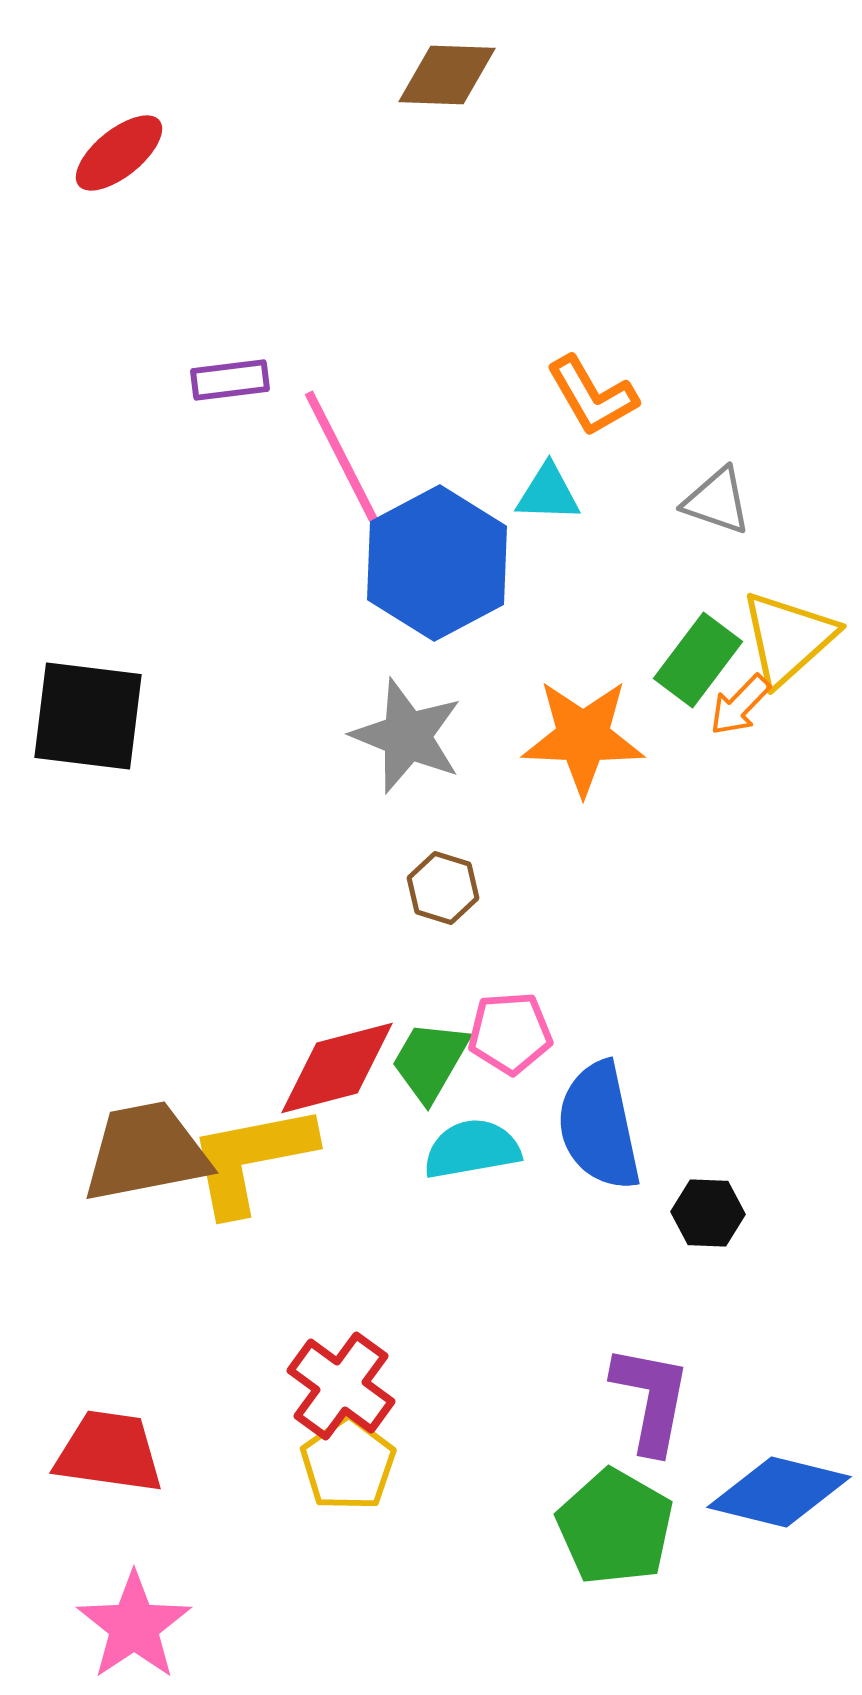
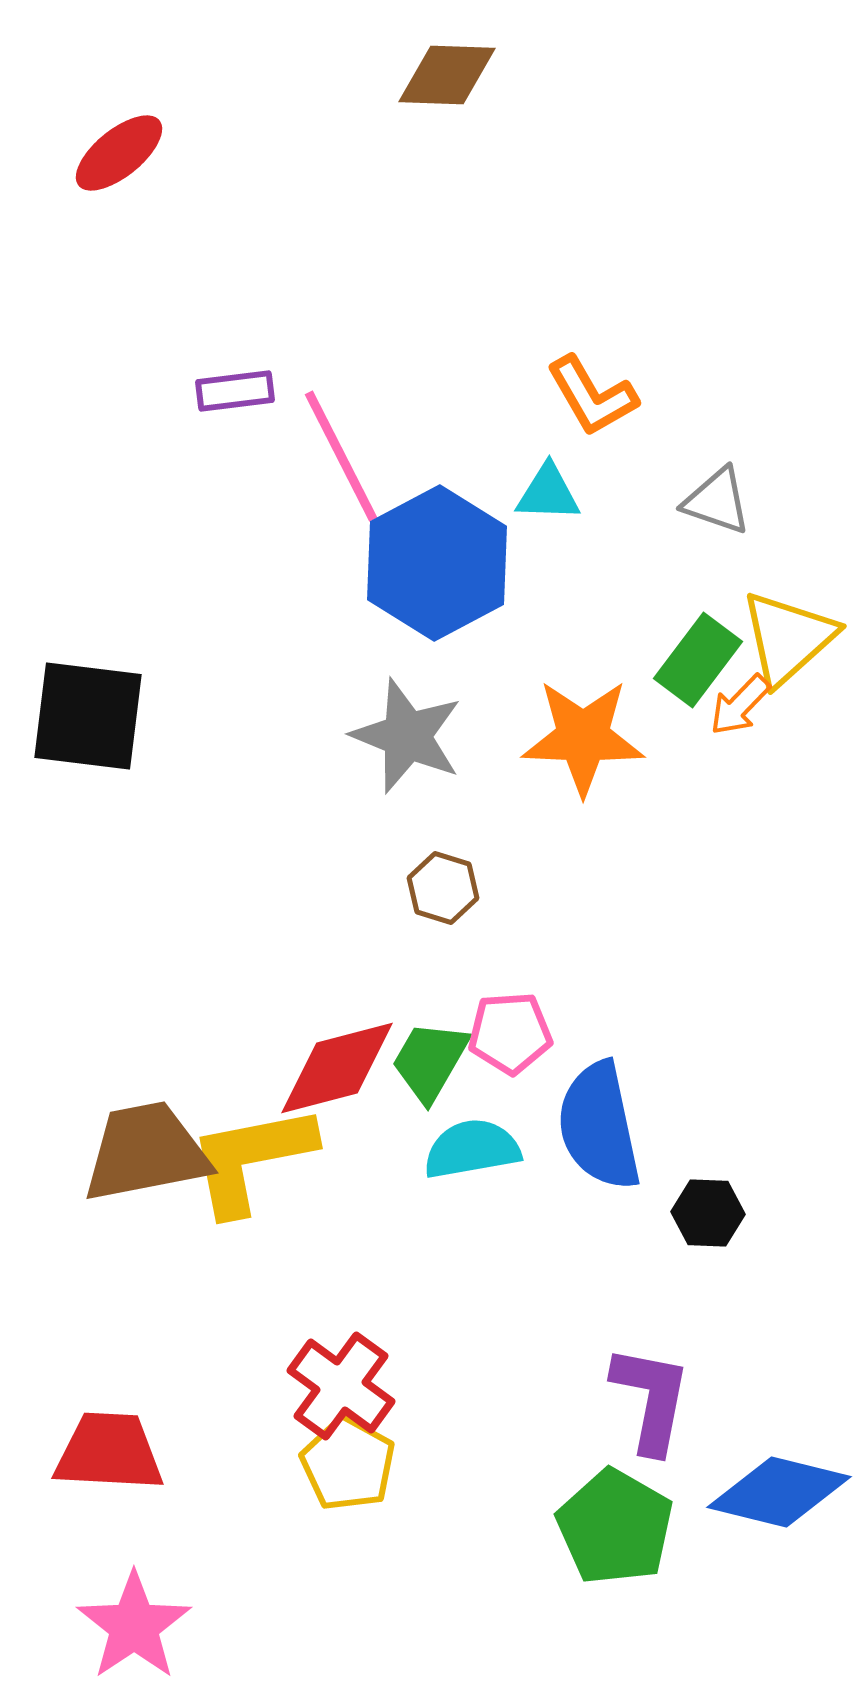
purple rectangle: moved 5 px right, 11 px down
red trapezoid: rotated 5 degrees counterclockwise
yellow pentagon: rotated 8 degrees counterclockwise
